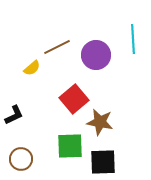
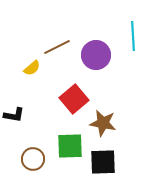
cyan line: moved 3 px up
black L-shape: rotated 35 degrees clockwise
brown star: moved 3 px right, 1 px down
brown circle: moved 12 px right
